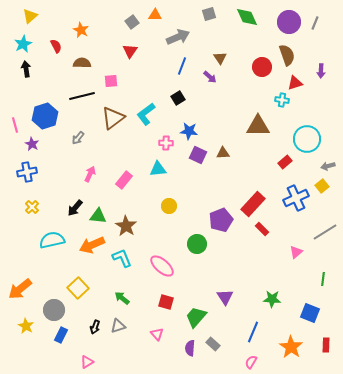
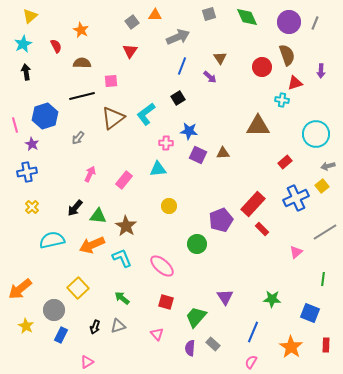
black arrow at (26, 69): moved 3 px down
cyan circle at (307, 139): moved 9 px right, 5 px up
